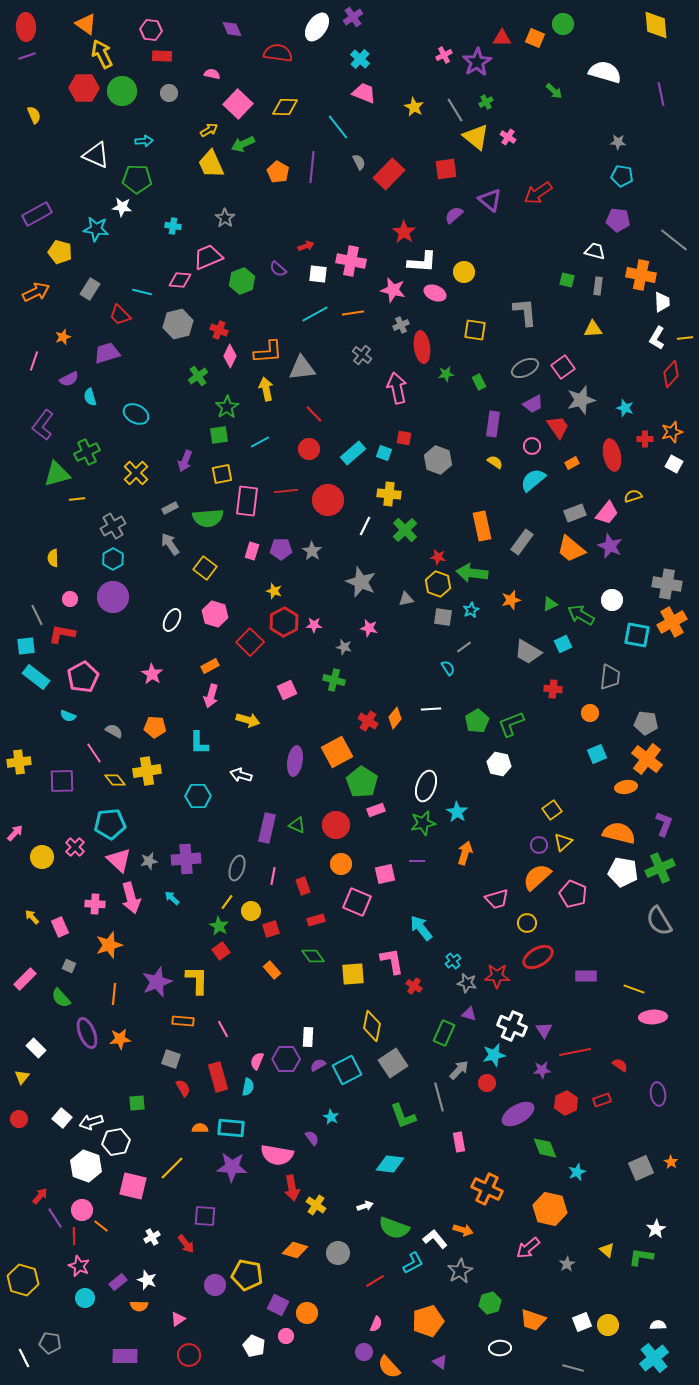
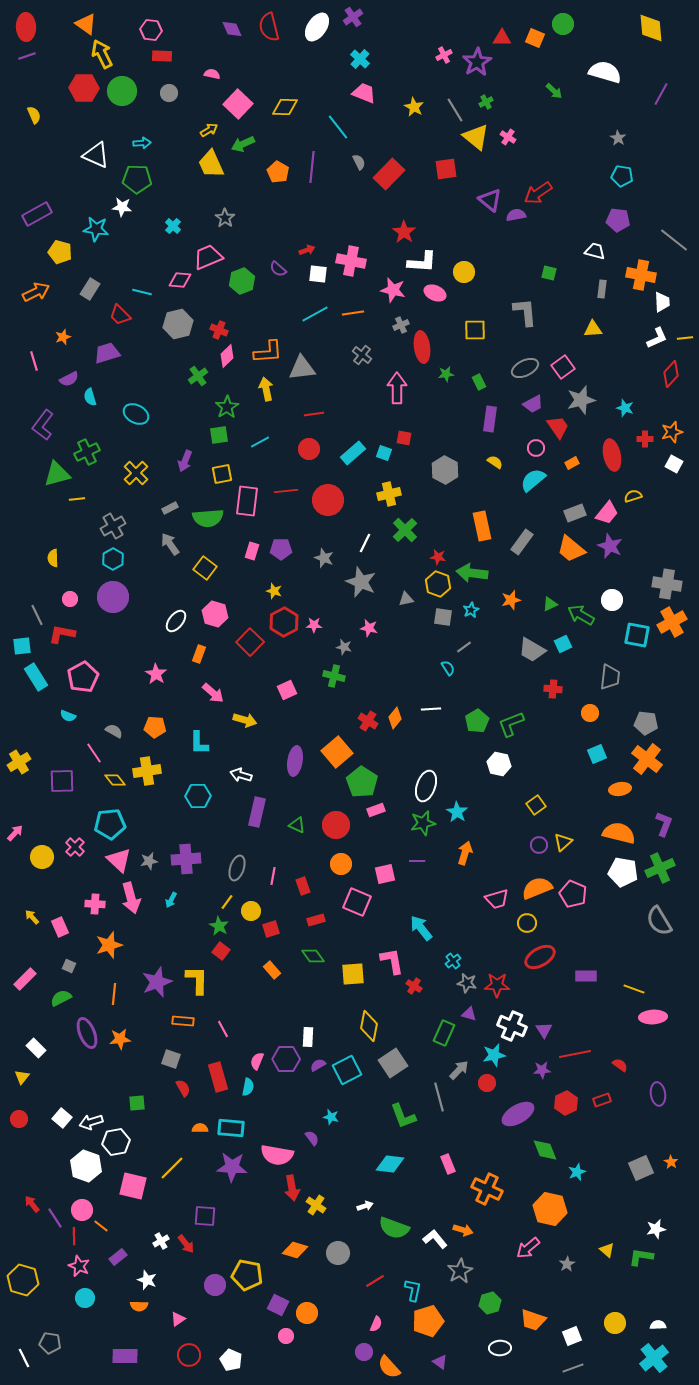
yellow diamond at (656, 25): moved 5 px left, 3 px down
red semicircle at (278, 53): moved 9 px left, 26 px up; rotated 112 degrees counterclockwise
purple line at (661, 94): rotated 40 degrees clockwise
cyan arrow at (144, 141): moved 2 px left, 2 px down
gray star at (618, 142): moved 4 px up; rotated 28 degrees clockwise
purple semicircle at (454, 215): moved 62 px right; rotated 30 degrees clockwise
cyan cross at (173, 226): rotated 35 degrees clockwise
red arrow at (306, 246): moved 1 px right, 4 px down
green square at (567, 280): moved 18 px left, 7 px up
gray rectangle at (598, 286): moved 4 px right, 3 px down
yellow square at (475, 330): rotated 10 degrees counterclockwise
white L-shape at (657, 338): rotated 145 degrees counterclockwise
pink diamond at (230, 356): moved 3 px left; rotated 20 degrees clockwise
pink line at (34, 361): rotated 36 degrees counterclockwise
pink arrow at (397, 388): rotated 12 degrees clockwise
red line at (314, 414): rotated 54 degrees counterclockwise
purple rectangle at (493, 424): moved 3 px left, 5 px up
pink circle at (532, 446): moved 4 px right, 2 px down
gray hexagon at (438, 460): moved 7 px right, 10 px down; rotated 8 degrees clockwise
yellow cross at (389, 494): rotated 20 degrees counterclockwise
white line at (365, 526): moved 17 px down
gray star at (312, 551): moved 12 px right, 7 px down; rotated 12 degrees counterclockwise
white ellipse at (172, 620): moved 4 px right, 1 px down; rotated 10 degrees clockwise
cyan square at (26, 646): moved 4 px left
gray trapezoid at (528, 652): moved 4 px right, 2 px up
orange rectangle at (210, 666): moved 11 px left, 12 px up; rotated 42 degrees counterclockwise
pink star at (152, 674): moved 4 px right
cyan rectangle at (36, 677): rotated 20 degrees clockwise
green cross at (334, 680): moved 4 px up
pink arrow at (211, 696): moved 2 px right, 3 px up; rotated 65 degrees counterclockwise
yellow arrow at (248, 720): moved 3 px left
orange square at (337, 752): rotated 12 degrees counterclockwise
yellow cross at (19, 762): rotated 25 degrees counterclockwise
orange ellipse at (626, 787): moved 6 px left, 2 px down
yellow square at (552, 810): moved 16 px left, 5 px up
purple rectangle at (267, 828): moved 10 px left, 16 px up
orange semicircle at (537, 877): moved 11 px down; rotated 20 degrees clockwise
cyan arrow at (172, 898): moved 1 px left, 2 px down; rotated 105 degrees counterclockwise
red square at (221, 951): rotated 18 degrees counterclockwise
red ellipse at (538, 957): moved 2 px right
red star at (497, 976): moved 9 px down
green semicircle at (61, 998): rotated 105 degrees clockwise
yellow diamond at (372, 1026): moved 3 px left
red line at (575, 1052): moved 2 px down
cyan star at (331, 1117): rotated 14 degrees counterclockwise
pink rectangle at (459, 1142): moved 11 px left, 22 px down; rotated 12 degrees counterclockwise
green diamond at (545, 1148): moved 2 px down
red arrow at (40, 1196): moved 8 px left, 8 px down; rotated 78 degrees counterclockwise
white star at (656, 1229): rotated 18 degrees clockwise
white cross at (152, 1237): moved 9 px right, 4 px down
cyan L-shape at (413, 1263): moved 27 px down; rotated 50 degrees counterclockwise
purple rectangle at (118, 1282): moved 25 px up
white square at (582, 1322): moved 10 px left, 14 px down
yellow circle at (608, 1325): moved 7 px right, 2 px up
white pentagon at (254, 1346): moved 23 px left, 14 px down
gray line at (573, 1368): rotated 35 degrees counterclockwise
